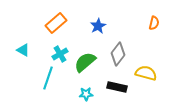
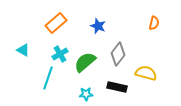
blue star: rotated 21 degrees counterclockwise
